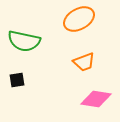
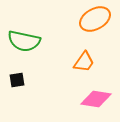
orange ellipse: moved 16 px right
orange trapezoid: rotated 35 degrees counterclockwise
